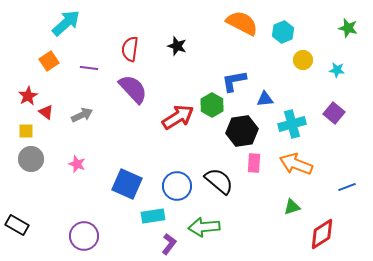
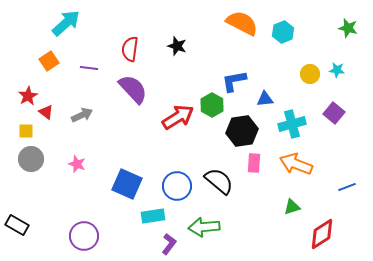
yellow circle: moved 7 px right, 14 px down
